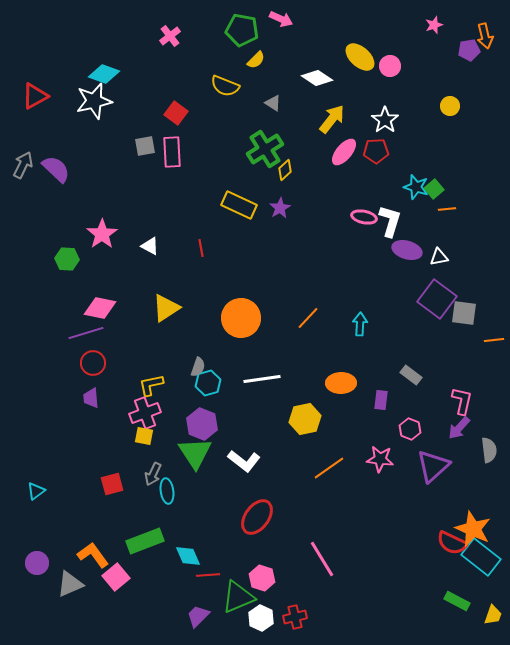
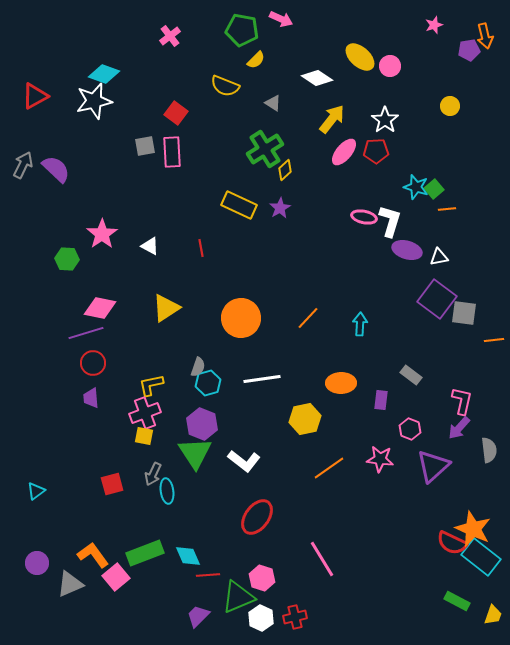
green rectangle at (145, 541): moved 12 px down
